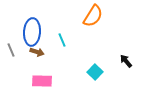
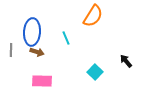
cyan line: moved 4 px right, 2 px up
gray line: rotated 24 degrees clockwise
